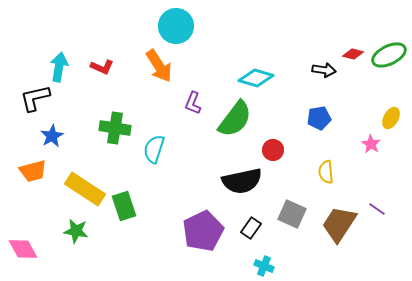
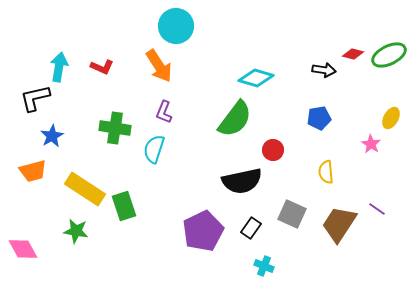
purple L-shape: moved 29 px left, 9 px down
